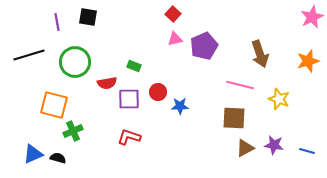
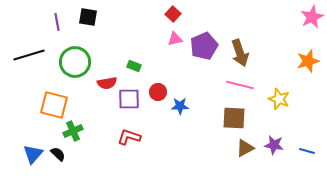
brown arrow: moved 20 px left, 1 px up
blue triangle: rotated 25 degrees counterclockwise
black semicircle: moved 4 px up; rotated 28 degrees clockwise
